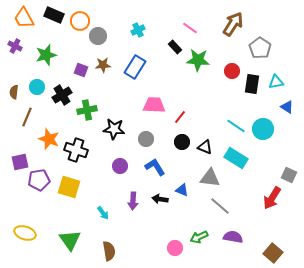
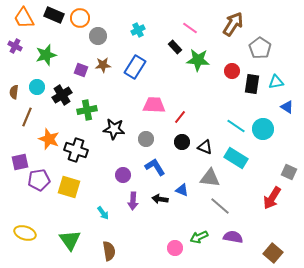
orange circle at (80, 21): moved 3 px up
purple circle at (120, 166): moved 3 px right, 9 px down
gray square at (289, 175): moved 3 px up
